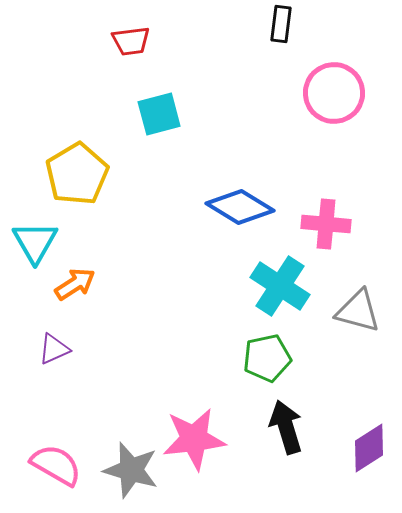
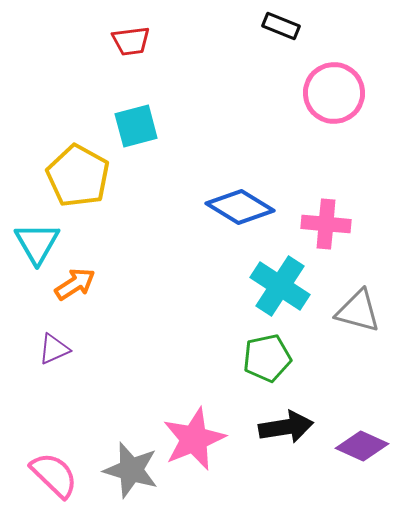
black rectangle: moved 2 px down; rotated 75 degrees counterclockwise
cyan square: moved 23 px left, 12 px down
yellow pentagon: moved 1 px right, 2 px down; rotated 12 degrees counterclockwise
cyan triangle: moved 2 px right, 1 px down
black arrow: rotated 98 degrees clockwise
pink star: rotated 16 degrees counterclockwise
purple diamond: moved 7 px left, 2 px up; rotated 57 degrees clockwise
pink semicircle: moved 2 px left, 10 px down; rotated 14 degrees clockwise
